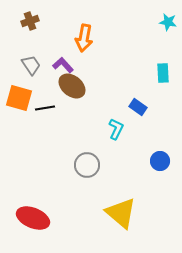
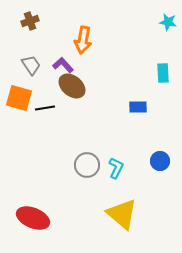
orange arrow: moved 1 px left, 2 px down
blue rectangle: rotated 36 degrees counterclockwise
cyan L-shape: moved 39 px down
yellow triangle: moved 1 px right, 1 px down
